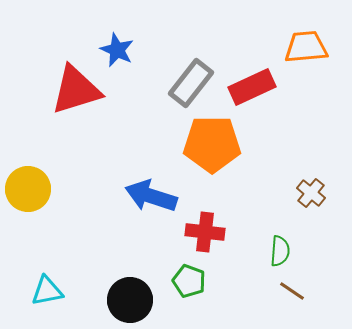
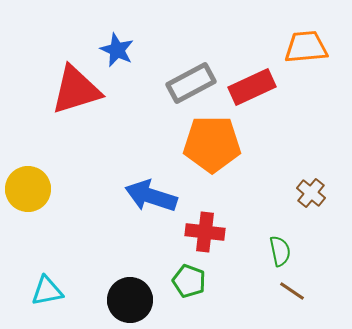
gray rectangle: rotated 24 degrees clockwise
green semicircle: rotated 16 degrees counterclockwise
